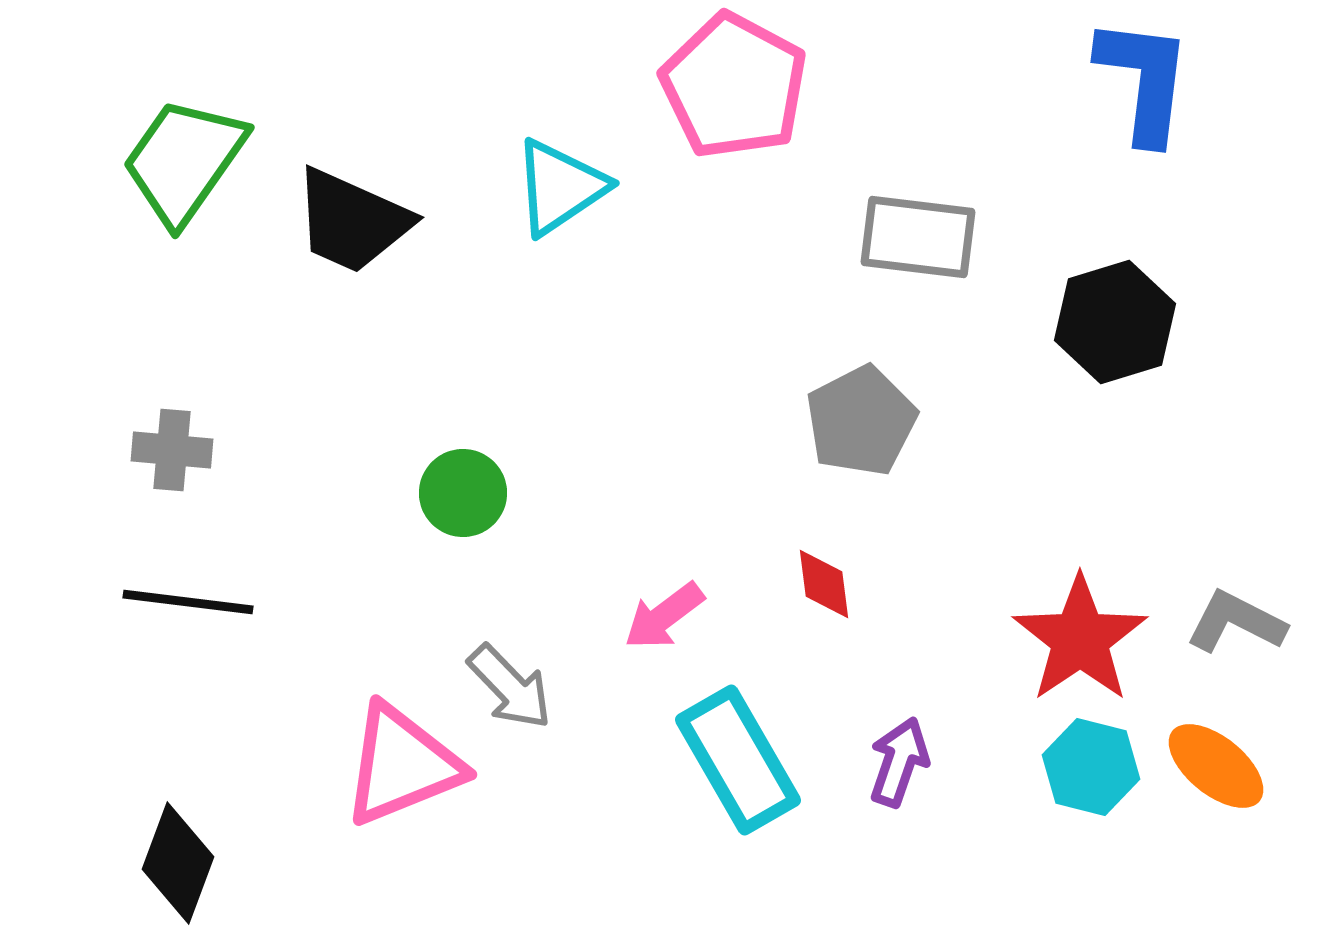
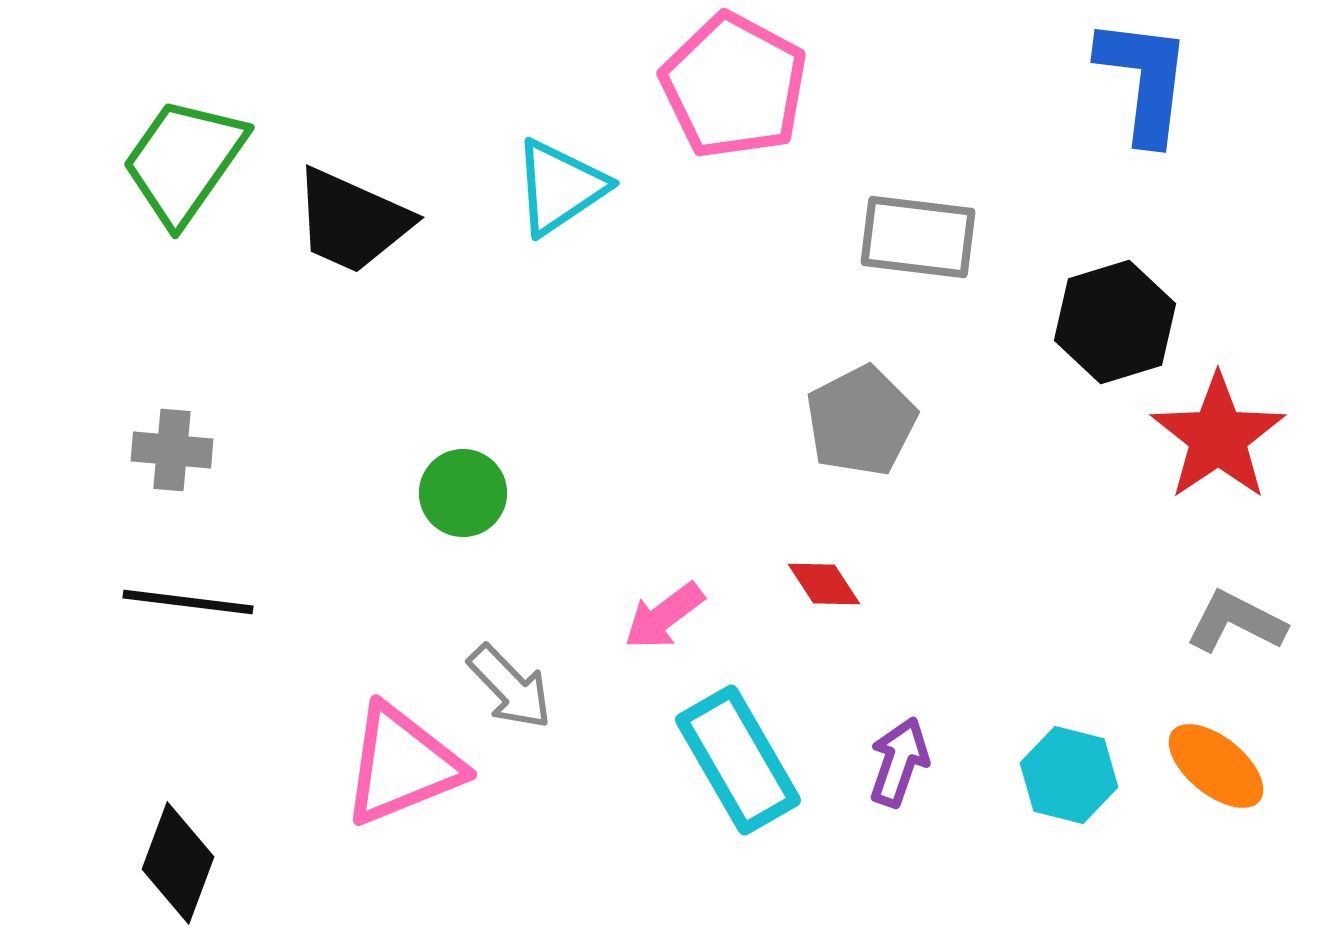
red diamond: rotated 26 degrees counterclockwise
red star: moved 138 px right, 202 px up
cyan hexagon: moved 22 px left, 8 px down
